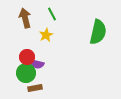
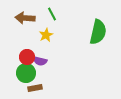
brown arrow: rotated 72 degrees counterclockwise
purple semicircle: moved 3 px right, 3 px up
